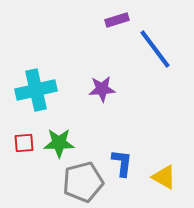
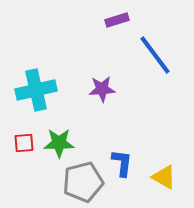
blue line: moved 6 px down
